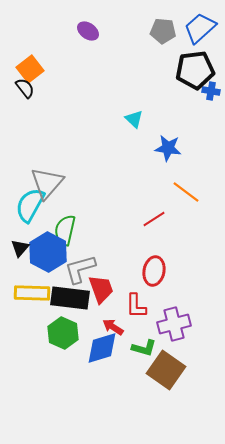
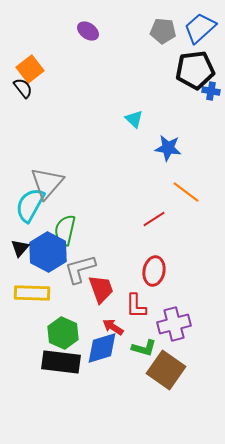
black semicircle: moved 2 px left
black rectangle: moved 9 px left, 64 px down
